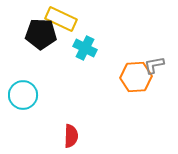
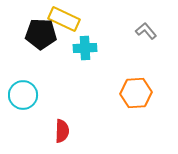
yellow rectangle: moved 3 px right
cyan cross: rotated 30 degrees counterclockwise
gray L-shape: moved 8 px left, 34 px up; rotated 60 degrees clockwise
orange hexagon: moved 16 px down
red semicircle: moved 9 px left, 5 px up
